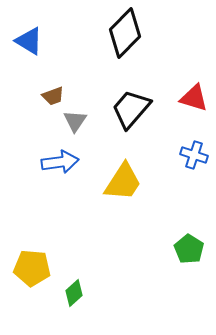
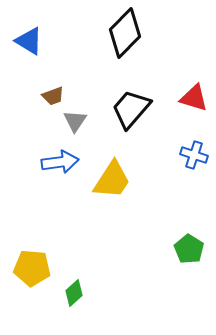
yellow trapezoid: moved 11 px left, 2 px up
